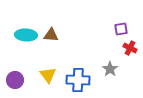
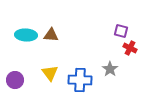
purple square: moved 2 px down; rotated 24 degrees clockwise
yellow triangle: moved 2 px right, 2 px up
blue cross: moved 2 px right
